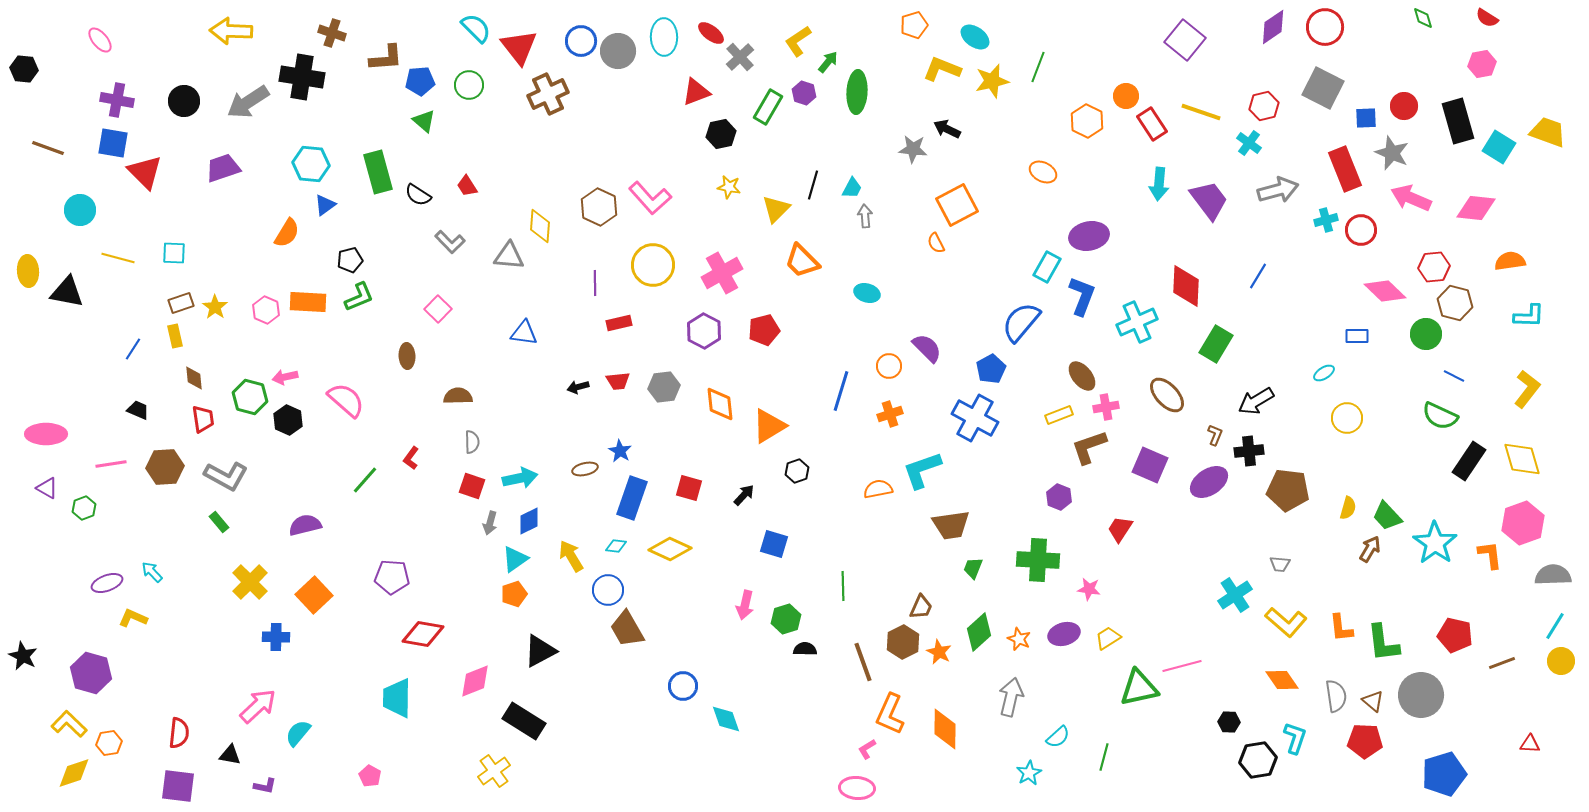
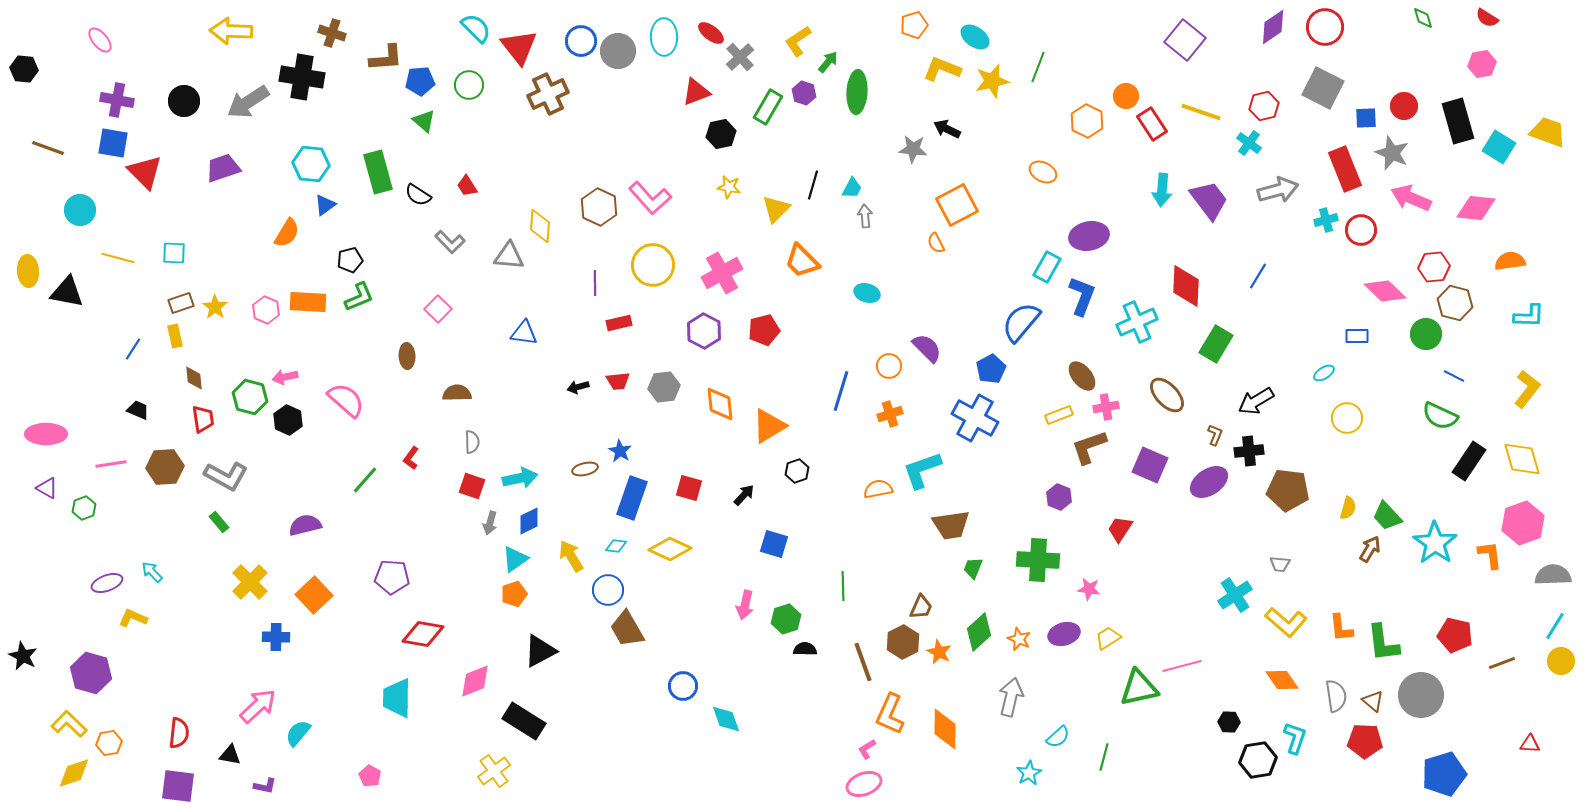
cyan arrow at (1159, 184): moved 3 px right, 6 px down
brown semicircle at (458, 396): moved 1 px left, 3 px up
pink ellipse at (857, 788): moved 7 px right, 4 px up; rotated 24 degrees counterclockwise
